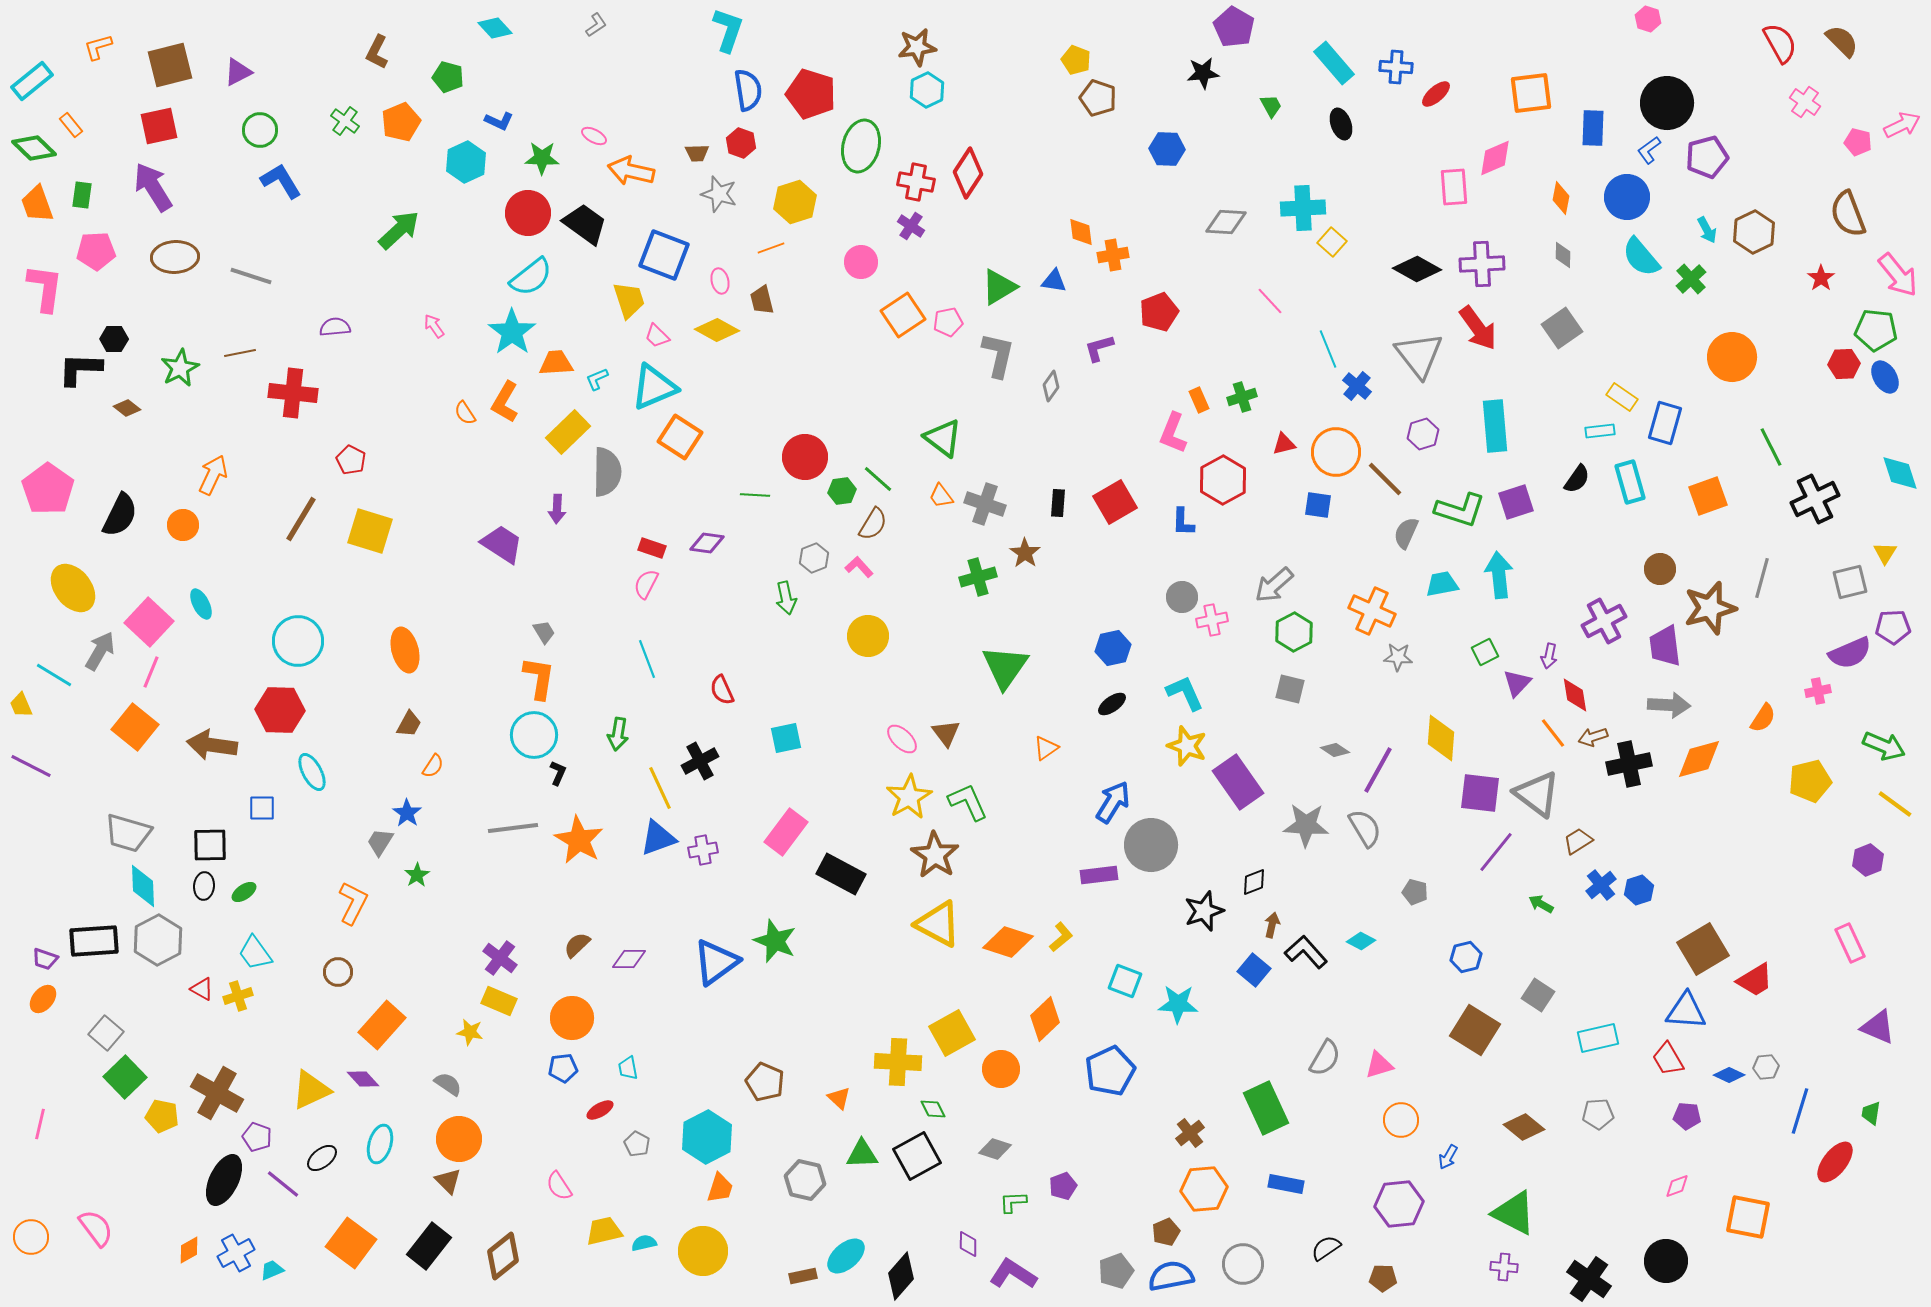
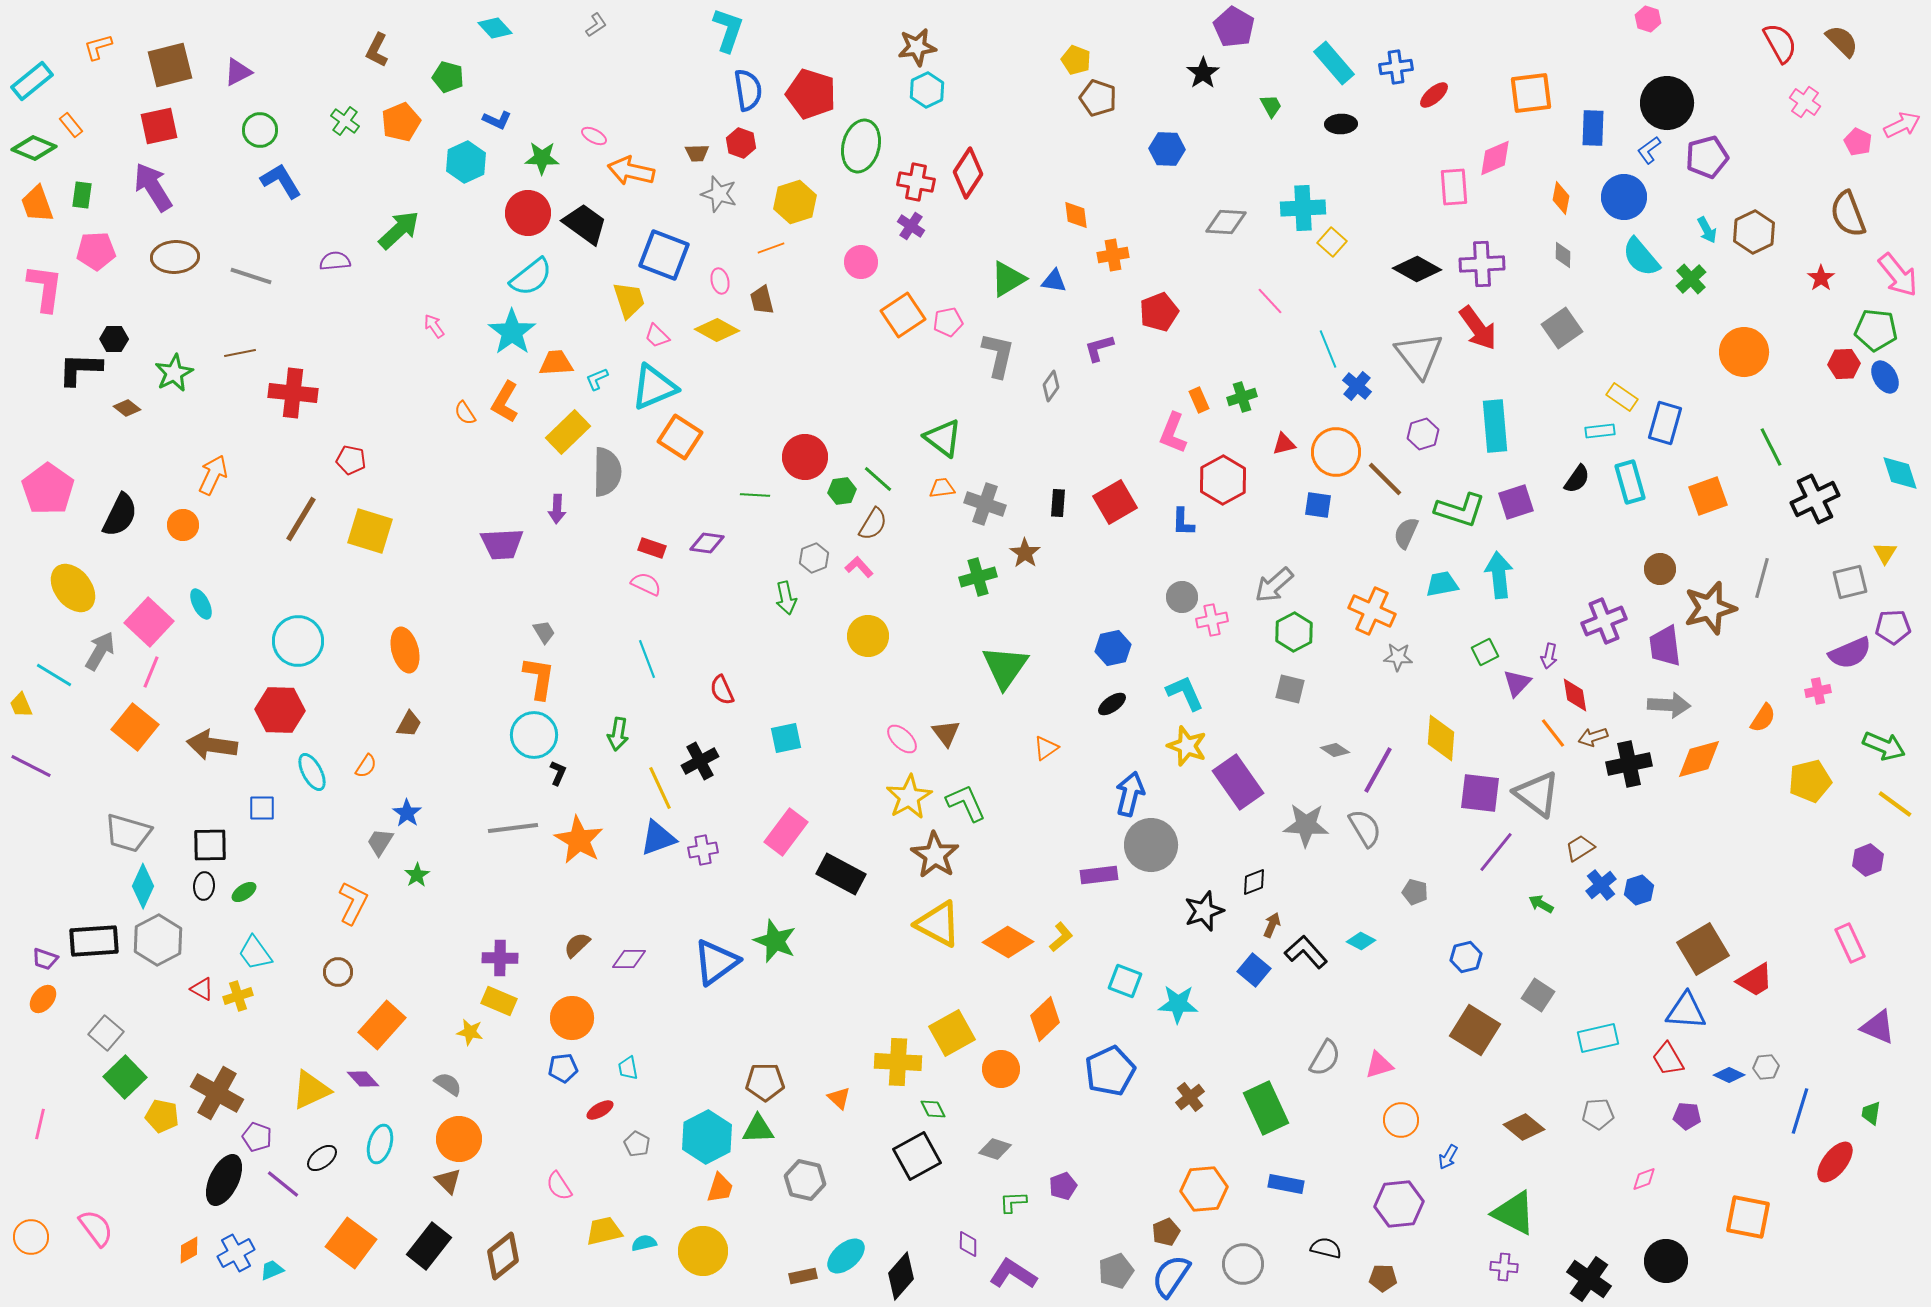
brown L-shape at (377, 52): moved 2 px up
blue cross at (1396, 67): rotated 12 degrees counterclockwise
black star at (1203, 73): rotated 28 degrees counterclockwise
red ellipse at (1436, 94): moved 2 px left, 1 px down
blue L-shape at (499, 121): moved 2 px left, 1 px up
black ellipse at (1341, 124): rotated 72 degrees counterclockwise
pink pentagon at (1858, 142): rotated 12 degrees clockwise
green diamond at (34, 148): rotated 21 degrees counterclockwise
blue circle at (1627, 197): moved 3 px left
orange diamond at (1081, 232): moved 5 px left, 17 px up
green triangle at (999, 287): moved 9 px right, 8 px up
purple semicircle at (335, 327): moved 66 px up
orange circle at (1732, 357): moved 12 px right, 5 px up
green star at (180, 368): moved 6 px left, 5 px down
red pentagon at (351, 460): rotated 16 degrees counterclockwise
orange trapezoid at (941, 496): moved 1 px right, 8 px up; rotated 120 degrees clockwise
purple trapezoid at (502, 544): rotated 144 degrees clockwise
pink semicircle at (646, 584): rotated 88 degrees clockwise
purple cross at (1604, 621): rotated 6 degrees clockwise
orange semicircle at (433, 766): moved 67 px left
green L-shape at (968, 802): moved 2 px left, 1 px down
blue arrow at (1113, 802): moved 17 px right, 8 px up; rotated 18 degrees counterclockwise
brown trapezoid at (1578, 841): moved 2 px right, 7 px down
cyan diamond at (143, 886): rotated 27 degrees clockwise
brown arrow at (1272, 925): rotated 10 degrees clockwise
orange diamond at (1008, 942): rotated 12 degrees clockwise
purple cross at (500, 958): rotated 36 degrees counterclockwise
brown pentagon at (765, 1082): rotated 24 degrees counterclockwise
brown cross at (1190, 1133): moved 36 px up
green triangle at (862, 1154): moved 104 px left, 25 px up
pink diamond at (1677, 1186): moved 33 px left, 7 px up
black semicircle at (1326, 1248): rotated 48 degrees clockwise
blue semicircle at (1171, 1276): rotated 45 degrees counterclockwise
